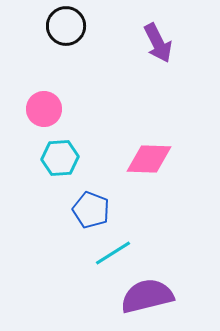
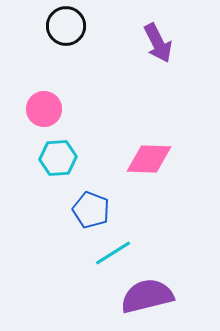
cyan hexagon: moved 2 px left
